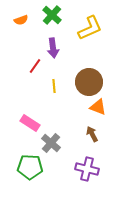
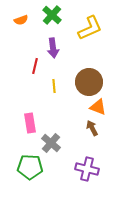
red line: rotated 21 degrees counterclockwise
pink rectangle: rotated 48 degrees clockwise
brown arrow: moved 6 px up
